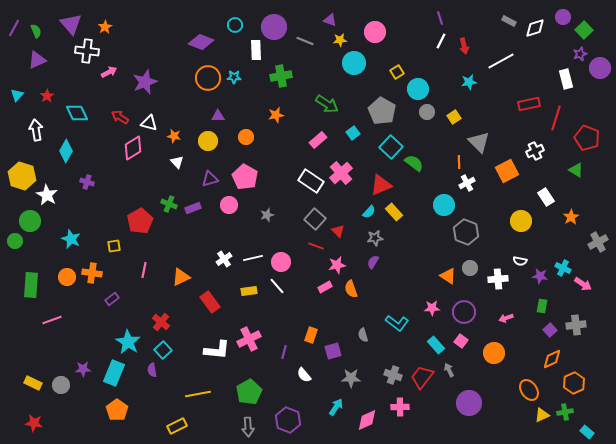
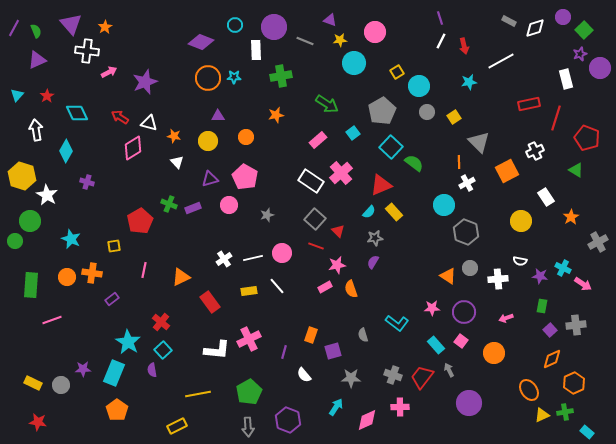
cyan circle at (418, 89): moved 1 px right, 3 px up
gray pentagon at (382, 111): rotated 12 degrees clockwise
pink circle at (281, 262): moved 1 px right, 9 px up
red star at (34, 423): moved 4 px right, 1 px up
